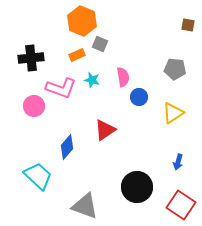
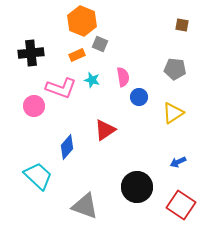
brown square: moved 6 px left
black cross: moved 5 px up
blue arrow: rotated 49 degrees clockwise
